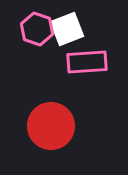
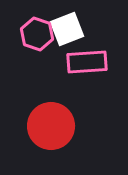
pink hexagon: moved 5 px down
